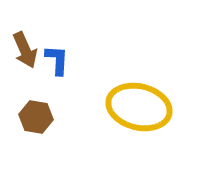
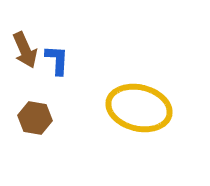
yellow ellipse: moved 1 px down
brown hexagon: moved 1 px left, 1 px down
